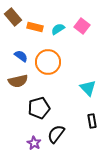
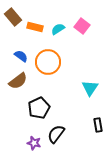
brown semicircle: rotated 24 degrees counterclockwise
cyan triangle: moved 2 px right; rotated 18 degrees clockwise
black pentagon: rotated 10 degrees counterclockwise
black rectangle: moved 6 px right, 4 px down
purple star: rotated 16 degrees counterclockwise
